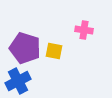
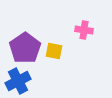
purple pentagon: rotated 20 degrees clockwise
